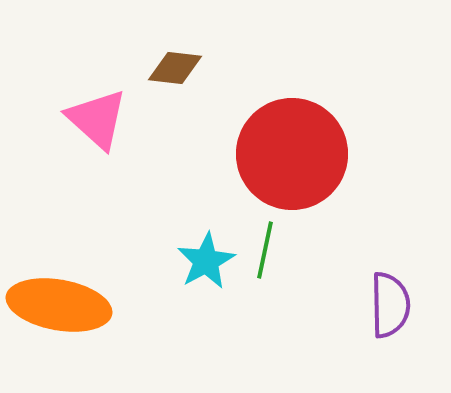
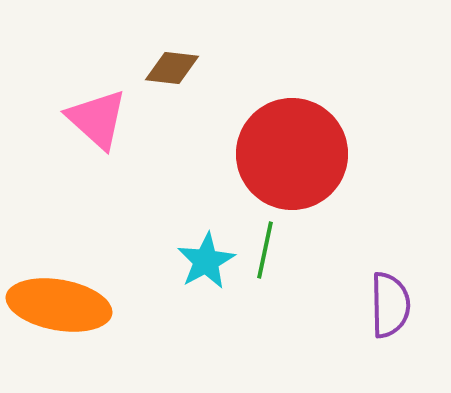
brown diamond: moved 3 px left
